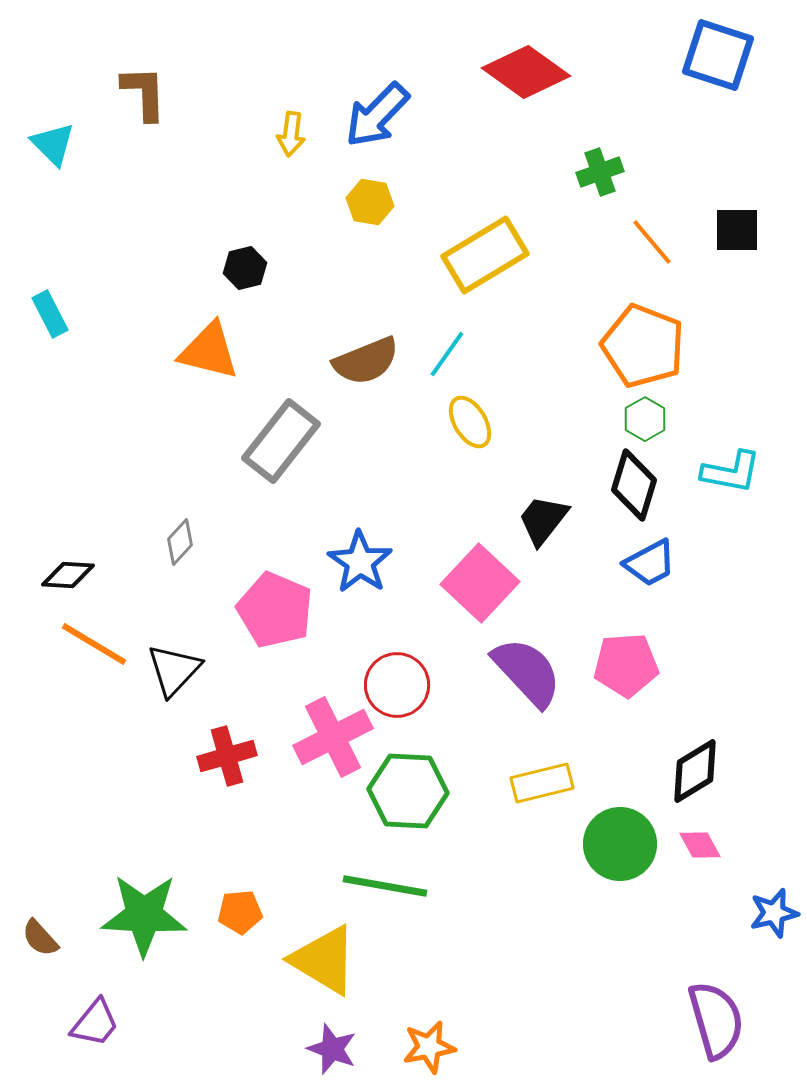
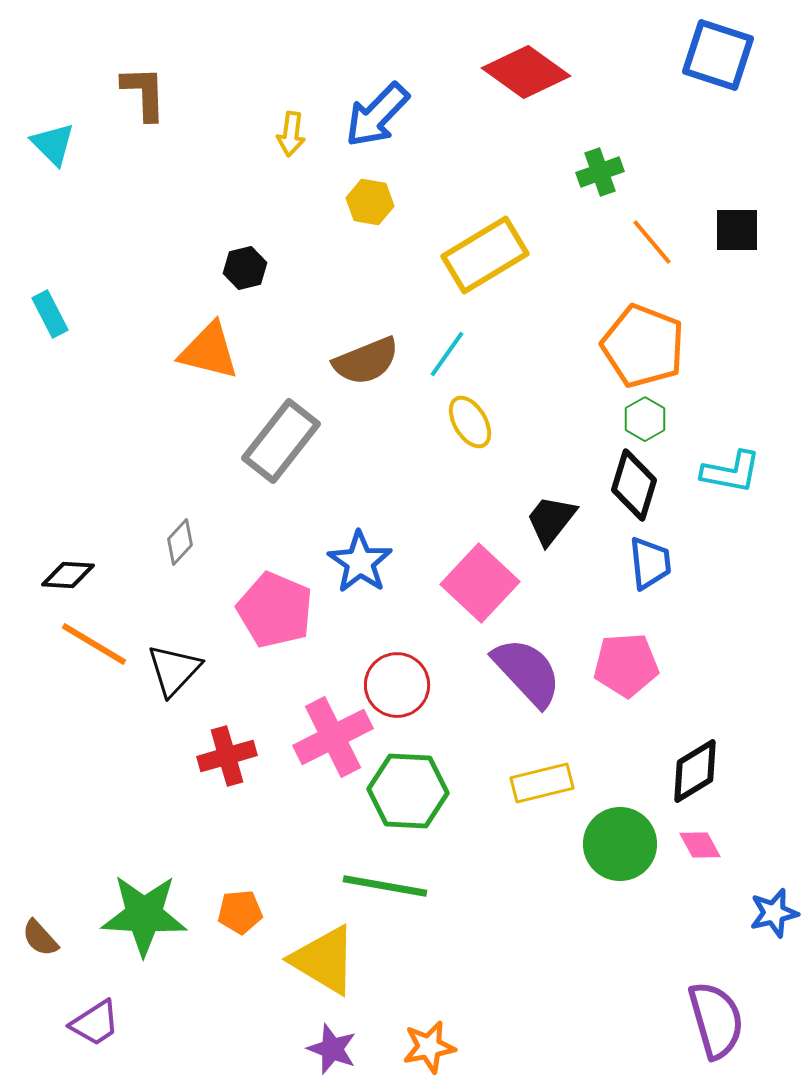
black trapezoid at (543, 520): moved 8 px right
blue trapezoid at (650, 563): rotated 68 degrees counterclockwise
purple trapezoid at (95, 1023): rotated 18 degrees clockwise
